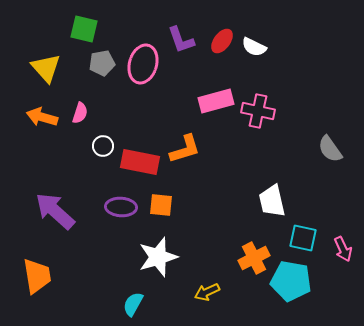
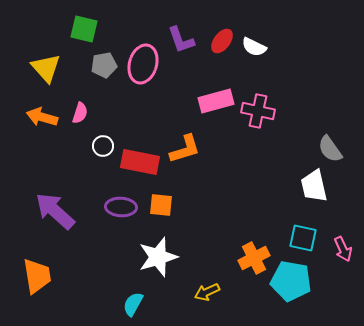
gray pentagon: moved 2 px right, 2 px down
white trapezoid: moved 42 px right, 15 px up
